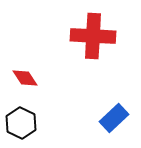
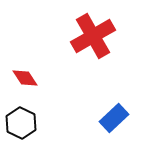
red cross: rotated 33 degrees counterclockwise
